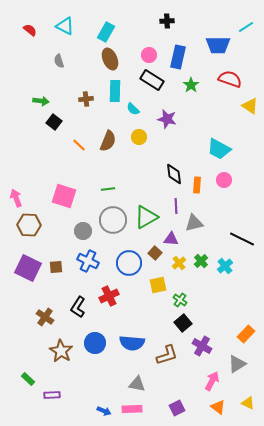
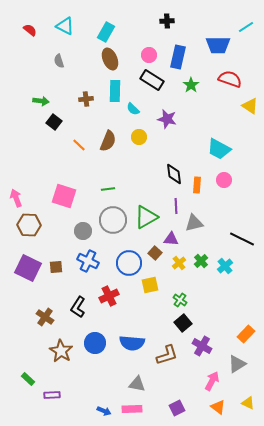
yellow square at (158, 285): moved 8 px left
